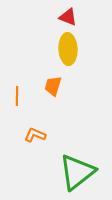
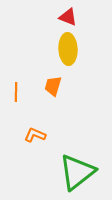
orange line: moved 1 px left, 4 px up
